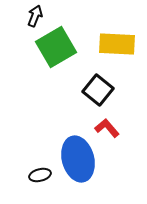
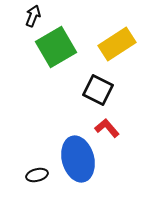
black arrow: moved 2 px left
yellow rectangle: rotated 36 degrees counterclockwise
black square: rotated 12 degrees counterclockwise
black ellipse: moved 3 px left
